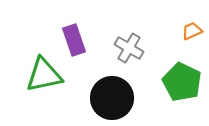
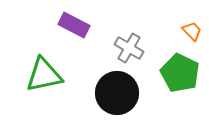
orange trapezoid: rotated 70 degrees clockwise
purple rectangle: moved 15 px up; rotated 44 degrees counterclockwise
green pentagon: moved 2 px left, 9 px up
black circle: moved 5 px right, 5 px up
